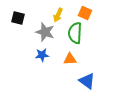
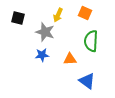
green semicircle: moved 16 px right, 8 px down
